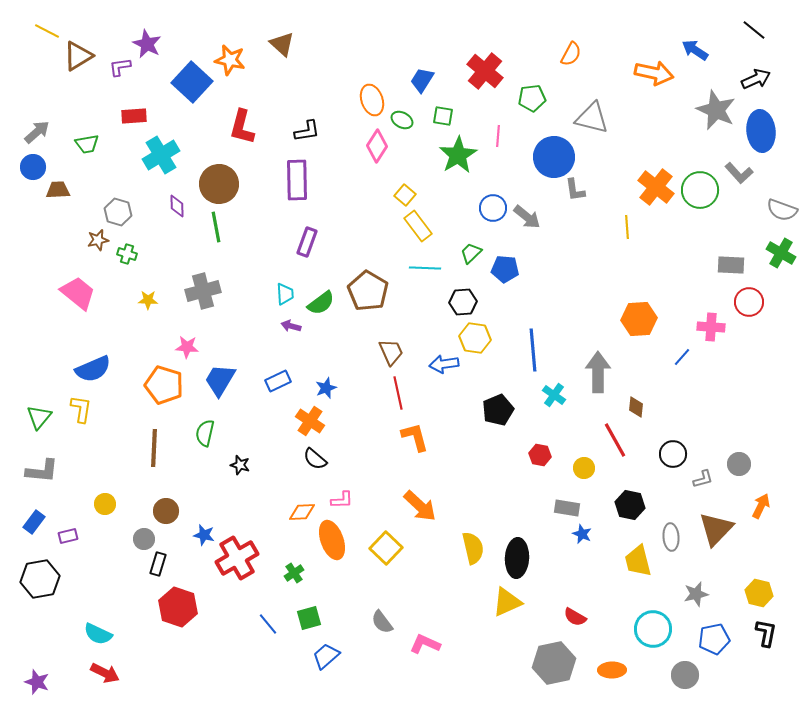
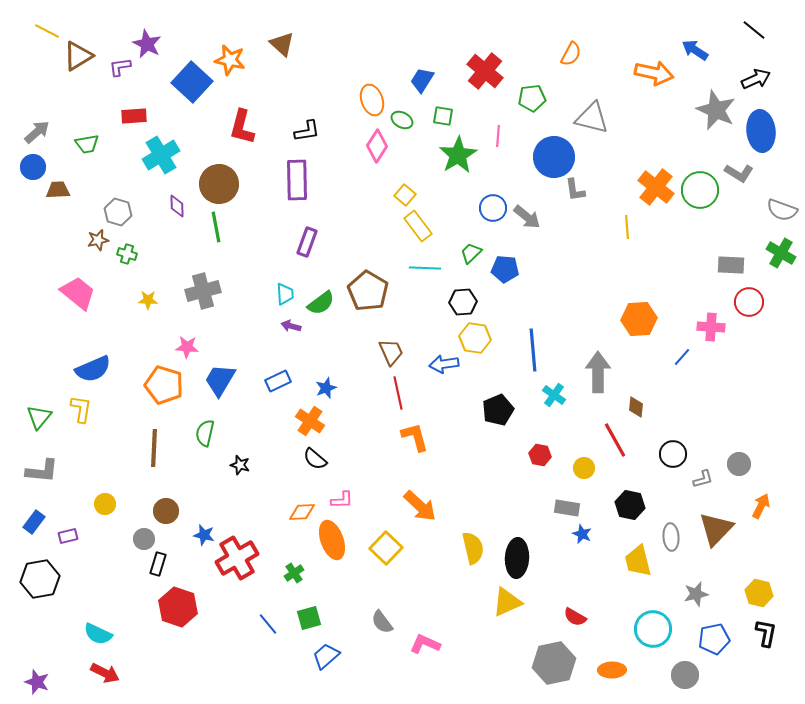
gray L-shape at (739, 173): rotated 16 degrees counterclockwise
